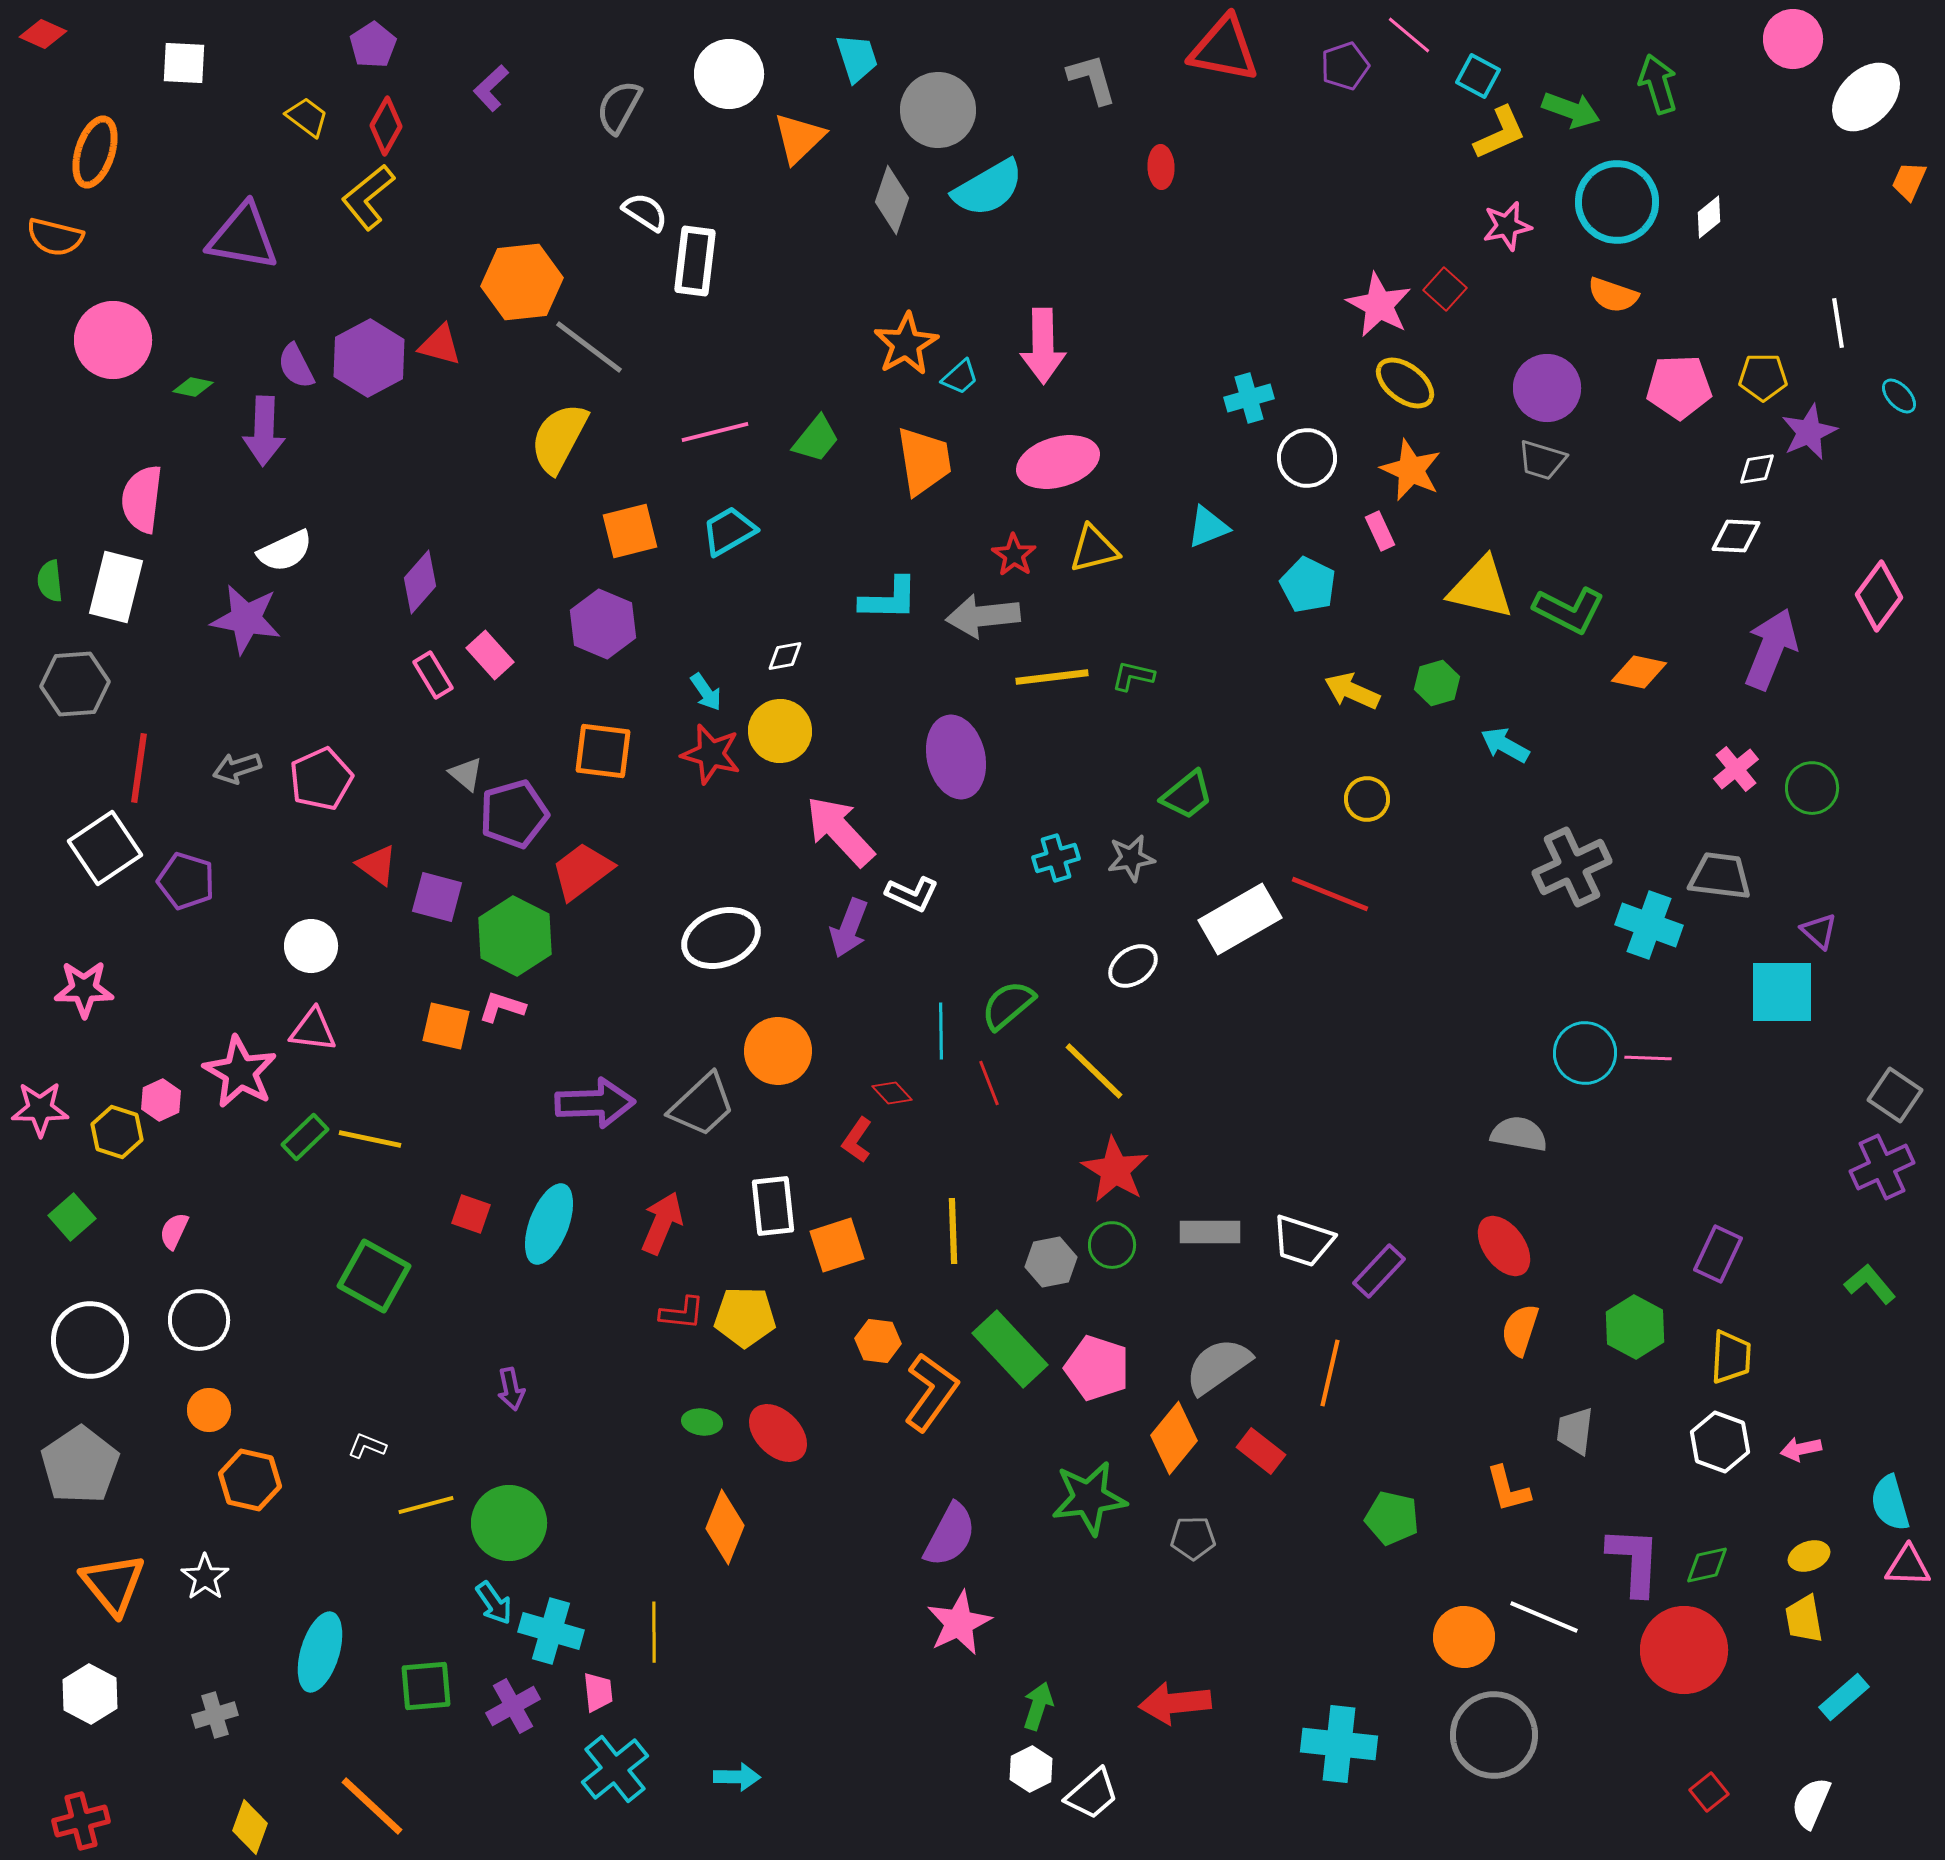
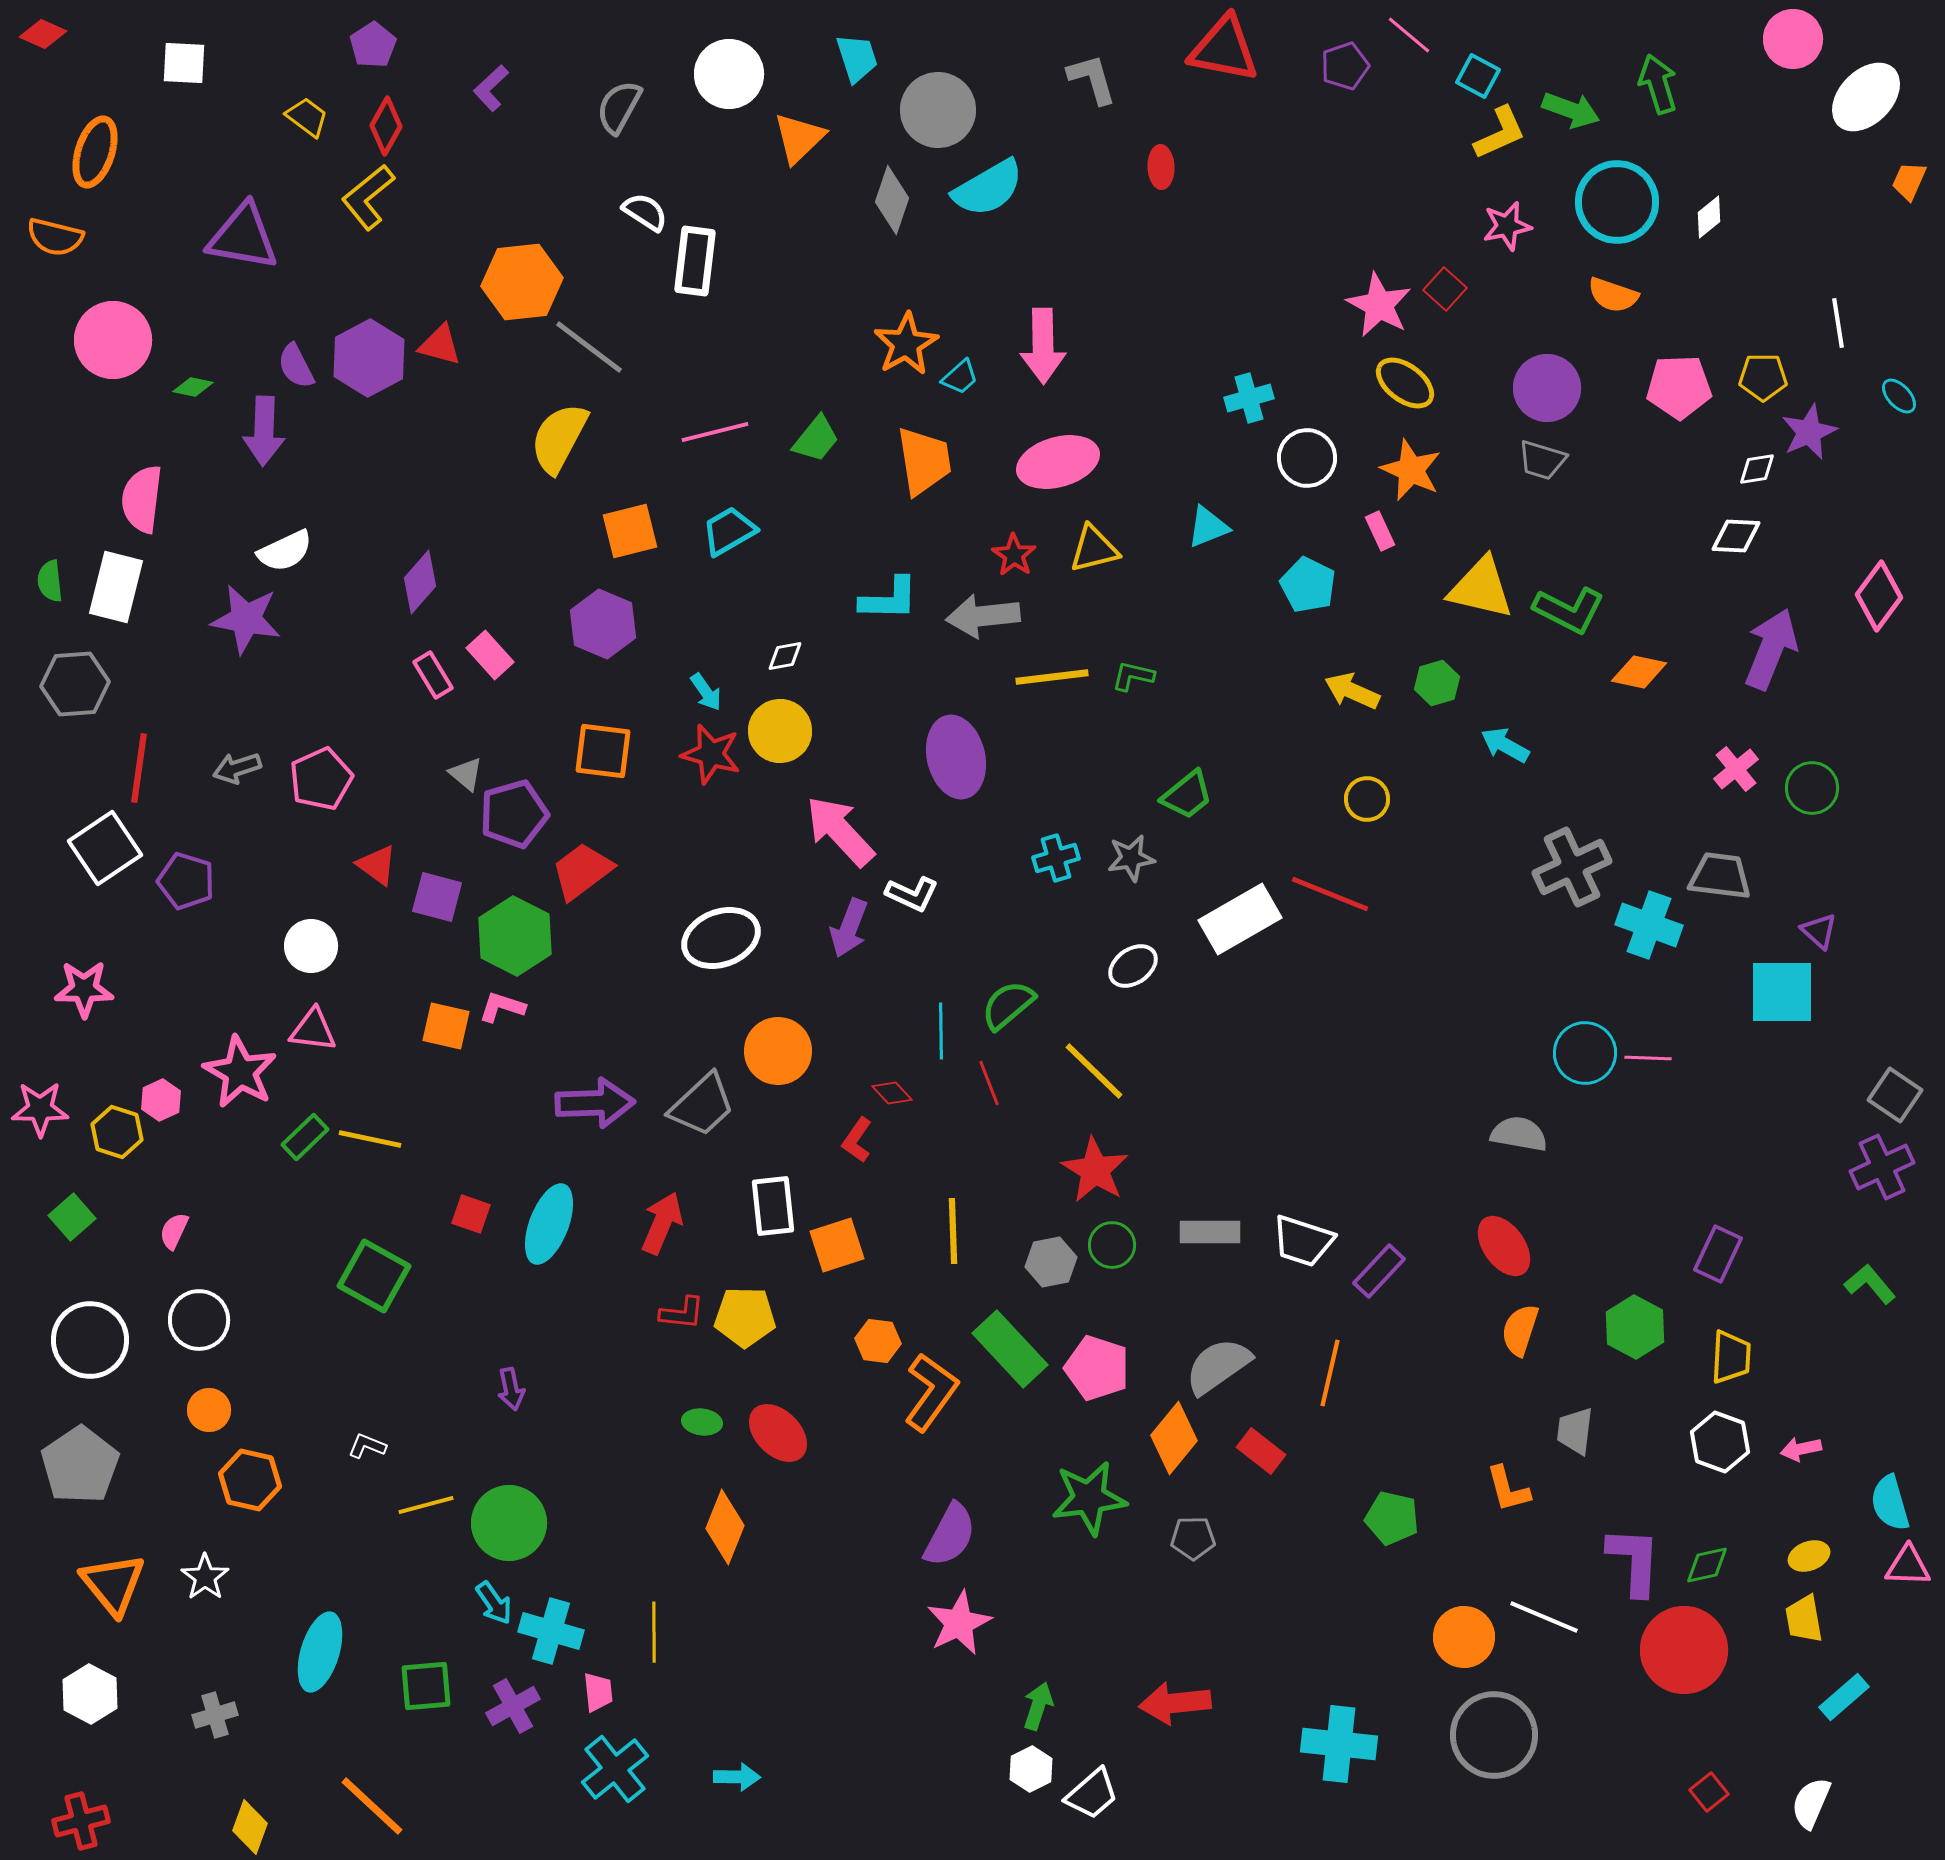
red star at (1115, 1170): moved 20 px left
